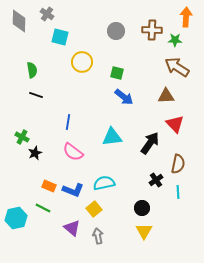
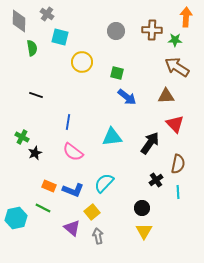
green semicircle: moved 22 px up
blue arrow: moved 3 px right
cyan semicircle: rotated 35 degrees counterclockwise
yellow square: moved 2 px left, 3 px down
